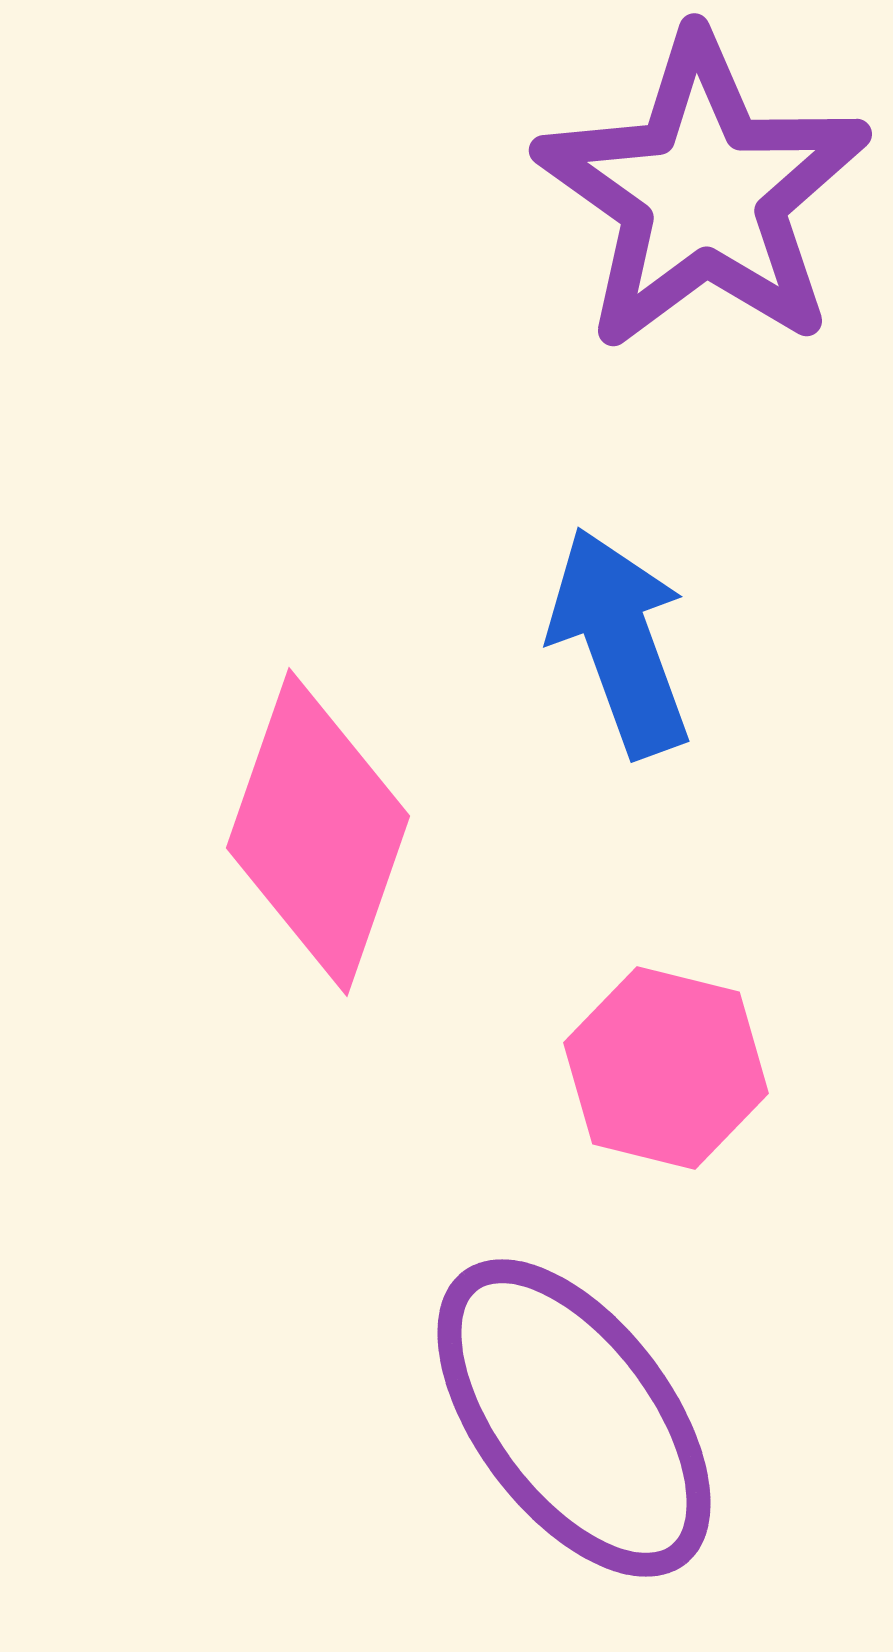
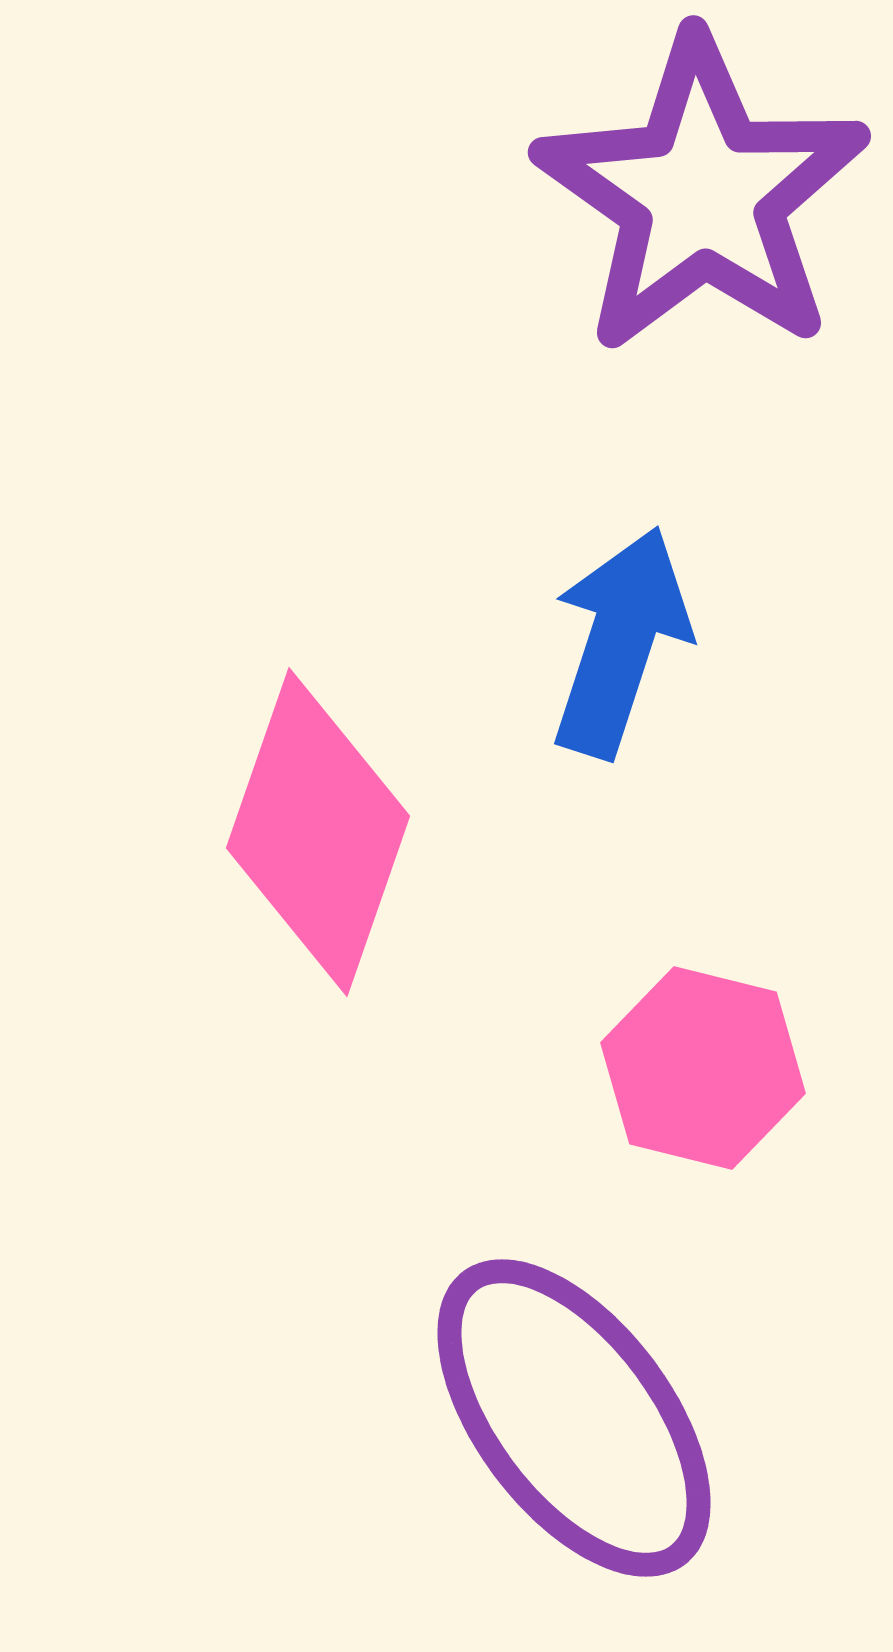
purple star: moved 1 px left, 2 px down
blue arrow: rotated 38 degrees clockwise
pink hexagon: moved 37 px right
